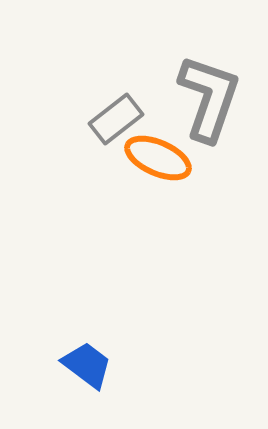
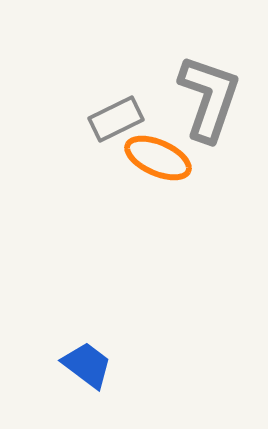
gray rectangle: rotated 12 degrees clockwise
